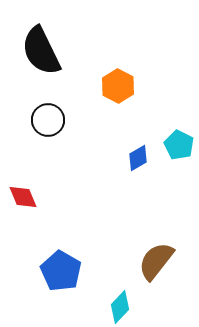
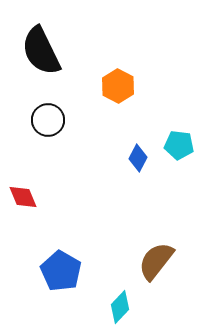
cyan pentagon: rotated 20 degrees counterclockwise
blue diamond: rotated 32 degrees counterclockwise
